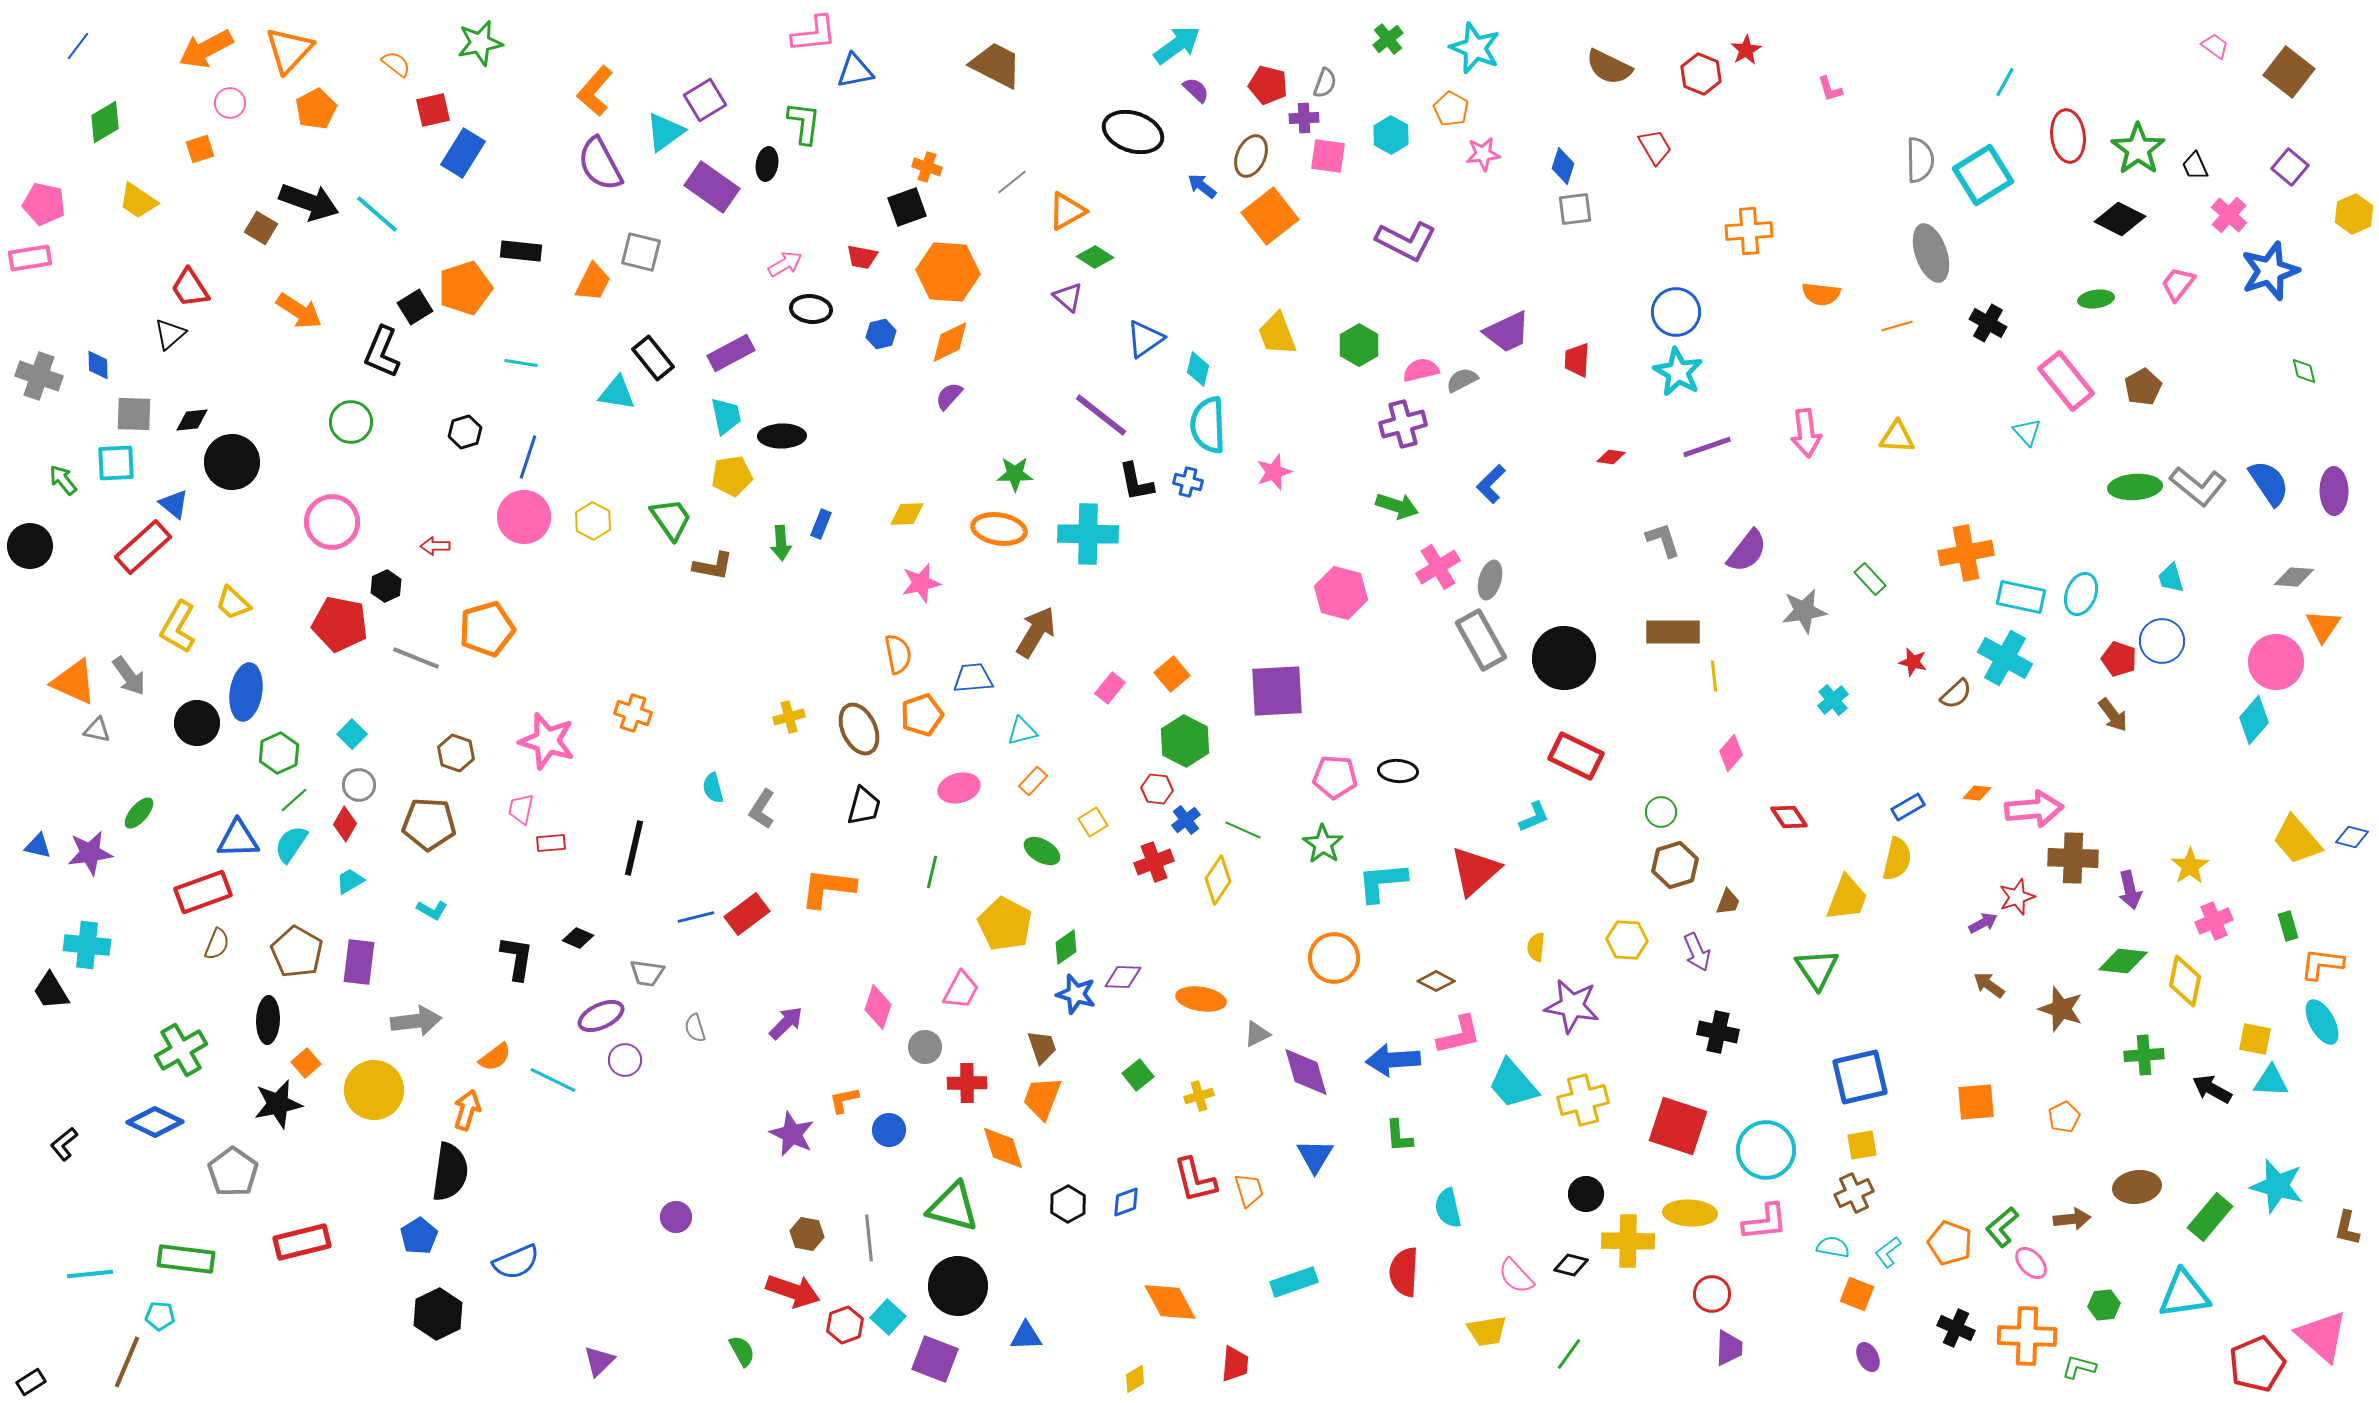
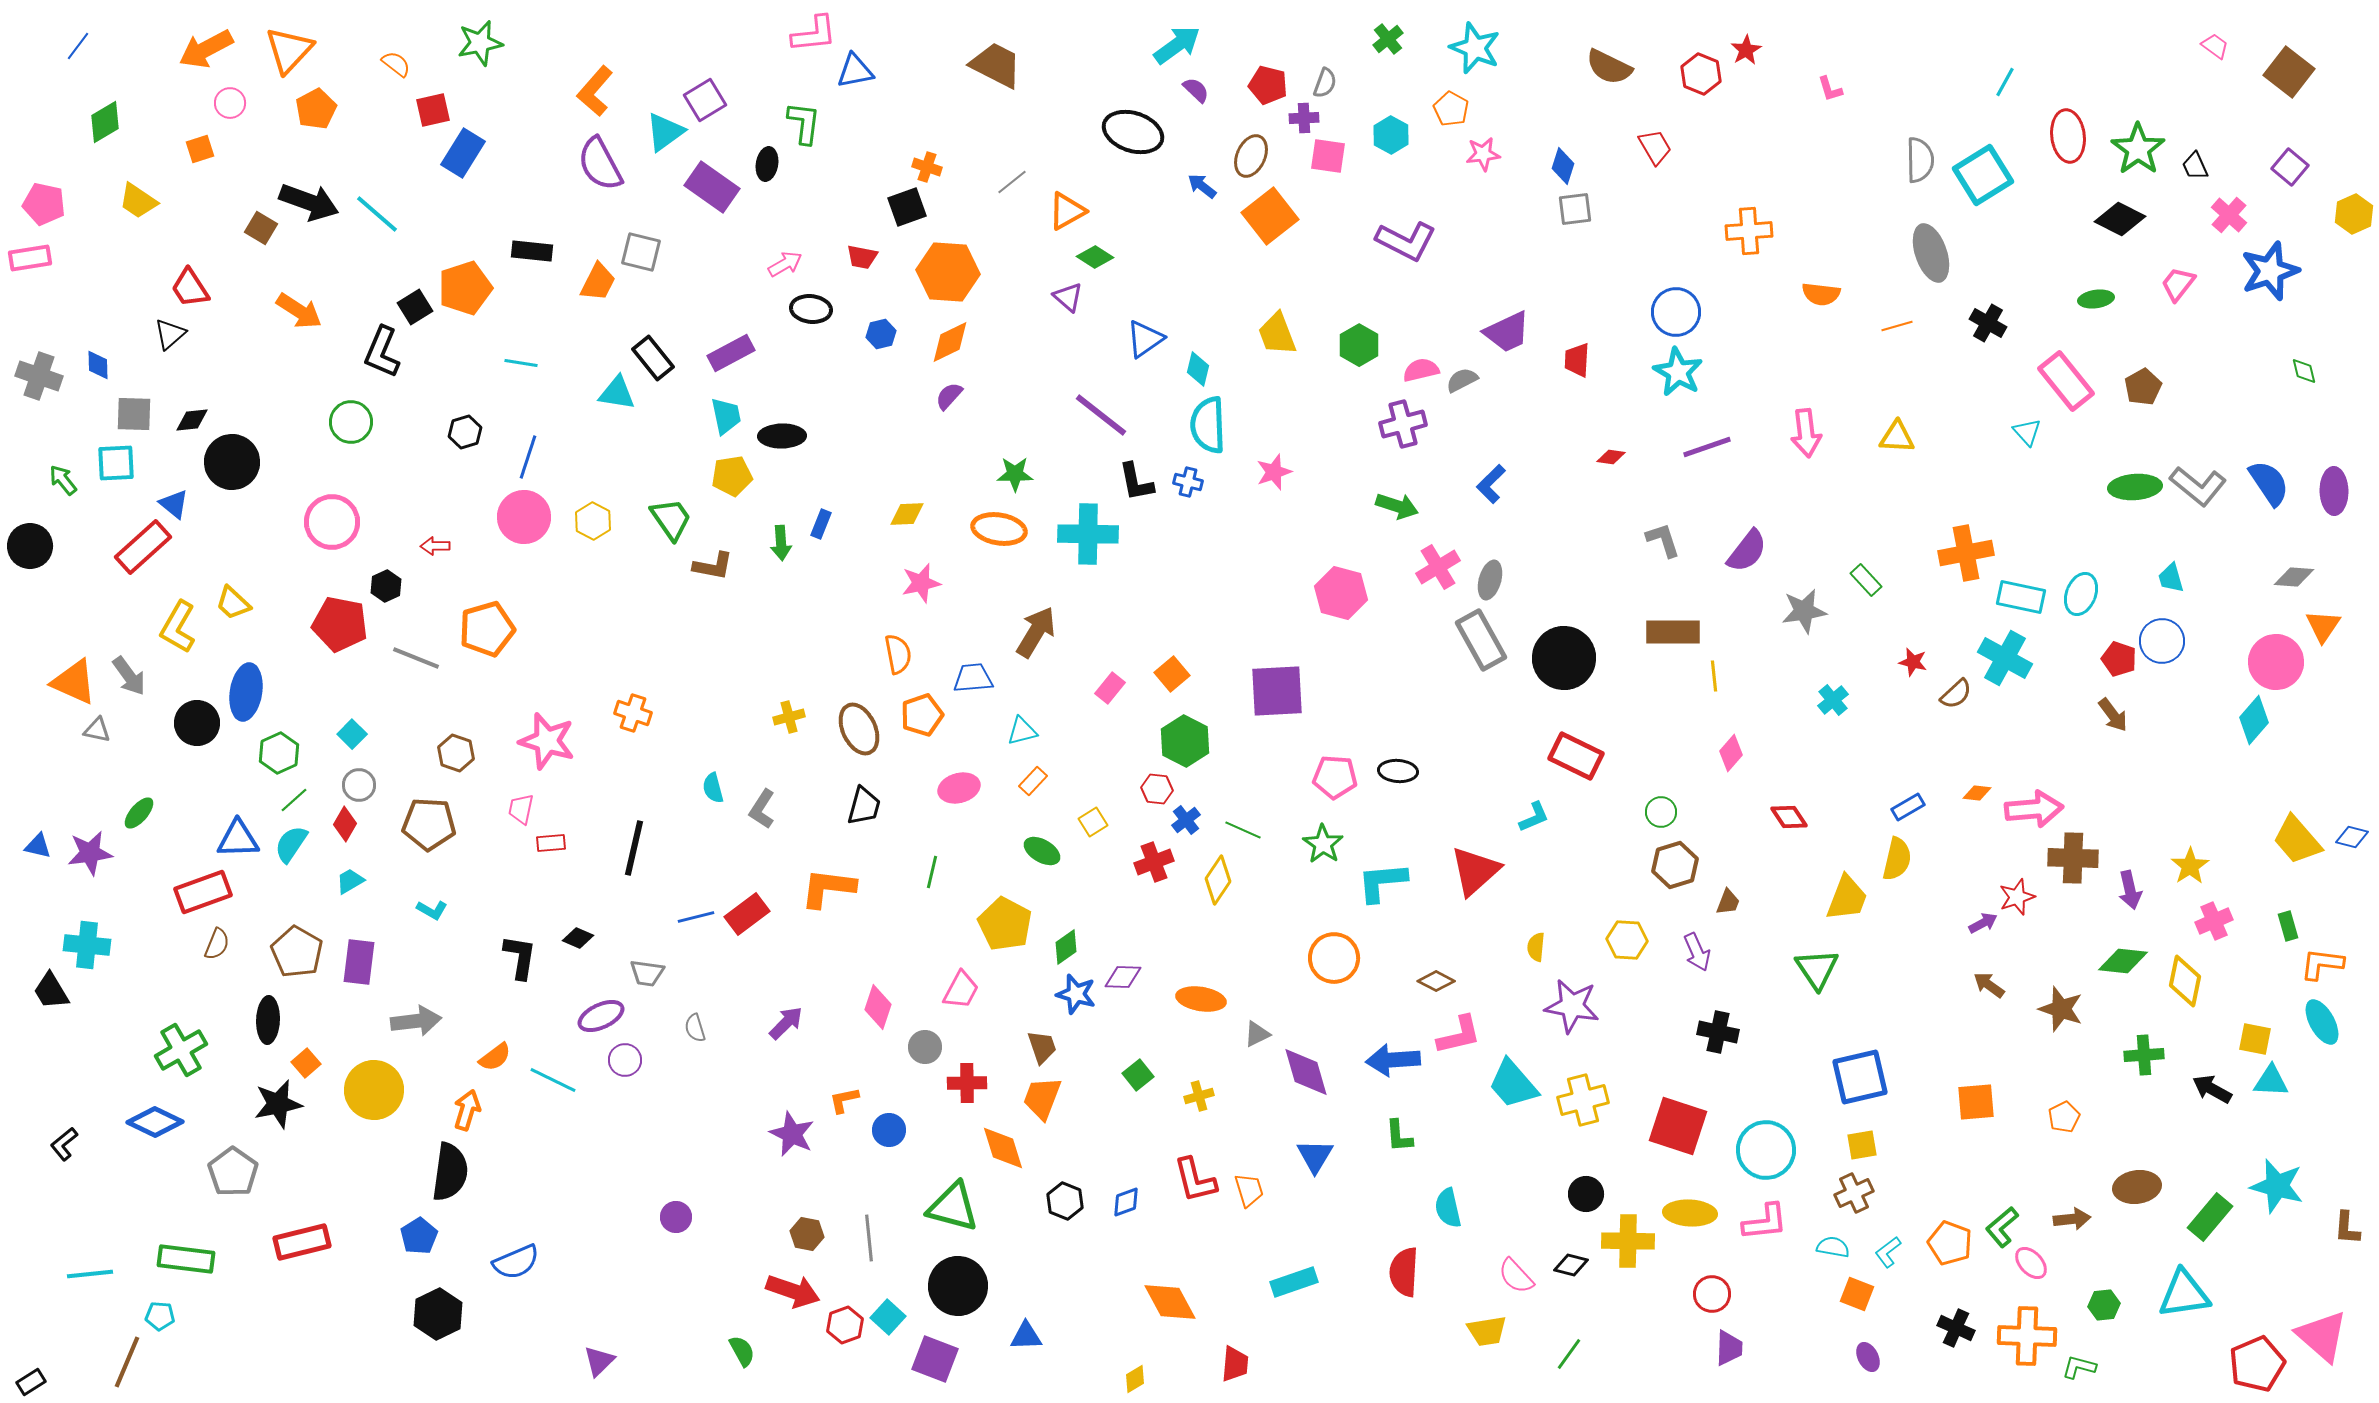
black rectangle at (521, 251): moved 11 px right
orange trapezoid at (593, 282): moved 5 px right
green rectangle at (1870, 579): moved 4 px left, 1 px down
black L-shape at (517, 958): moved 3 px right, 1 px up
black hexagon at (1068, 1204): moved 3 px left, 3 px up; rotated 9 degrees counterclockwise
brown L-shape at (2347, 1228): rotated 9 degrees counterclockwise
